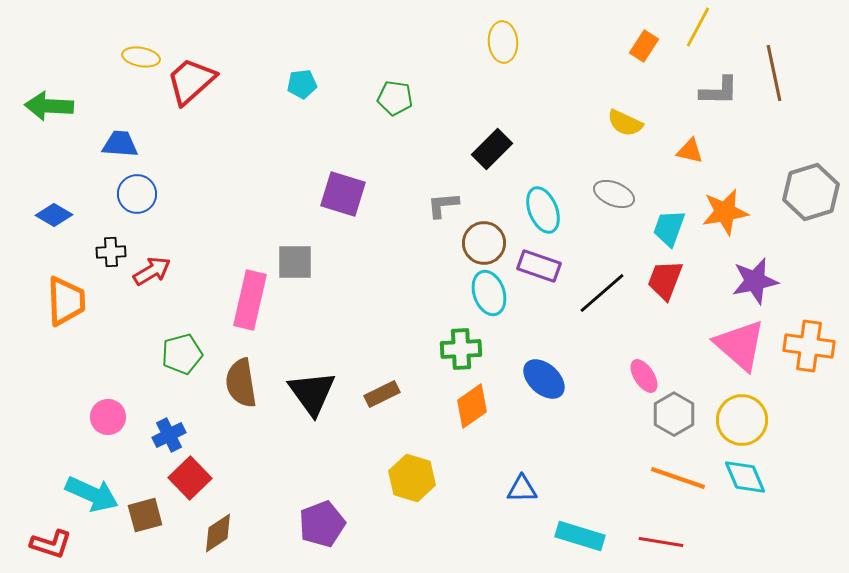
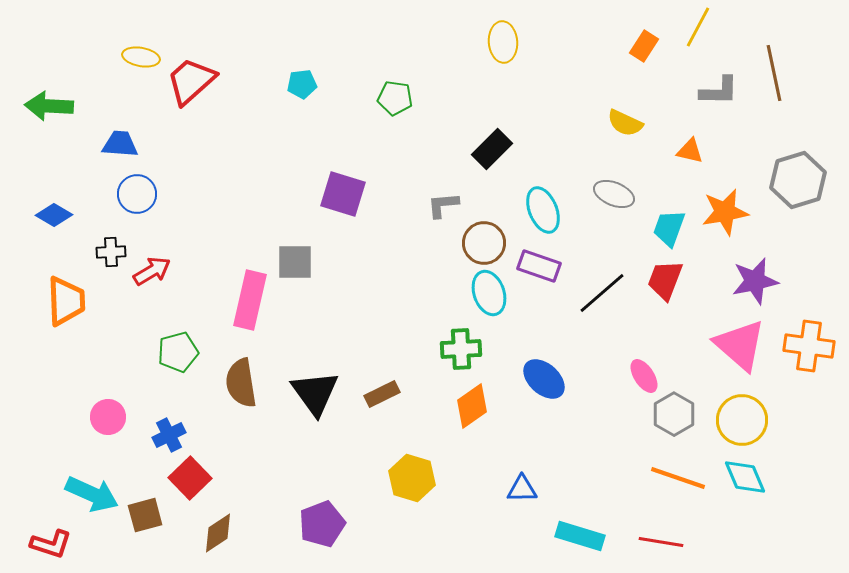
gray hexagon at (811, 192): moved 13 px left, 12 px up
green pentagon at (182, 354): moved 4 px left, 2 px up
black triangle at (312, 393): moved 3 px right
